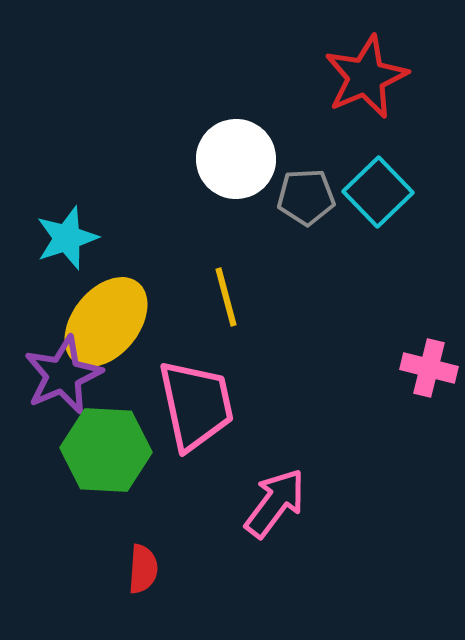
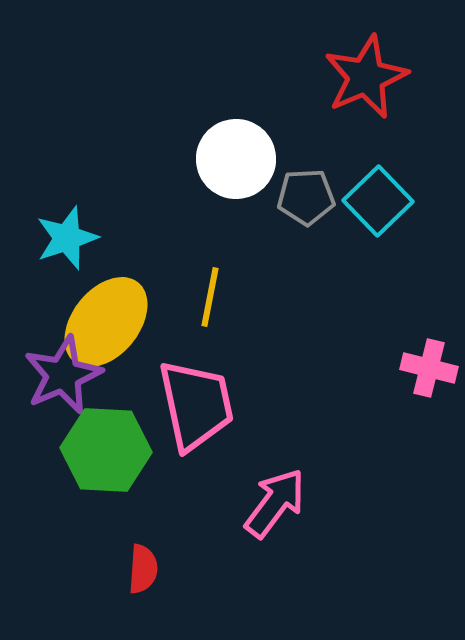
cyan square: moved 9 px down
yellow line: moved 16 px left; rotated 26 degrees clockwise
